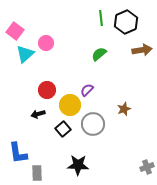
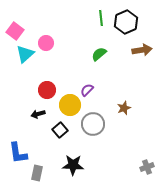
brown star: moved 1 px up
black square: moved 3 px left, 1 px down
black star: moved 5 px left
gray rectangle: rotated 14 degrees clockwise
